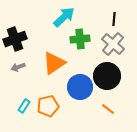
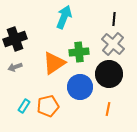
cyan arrow: rotated 25 degrees counterclockwise
green cross: moved 1 px left, 13 px down
gray arrow: moved 3 px left
black circle: moved 2 px right, 2 px up
orange line: rotated 64 degrees clockwise
